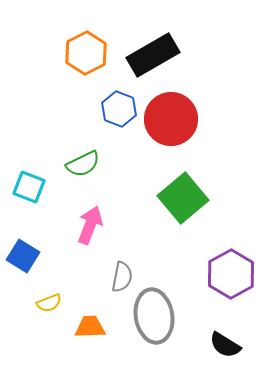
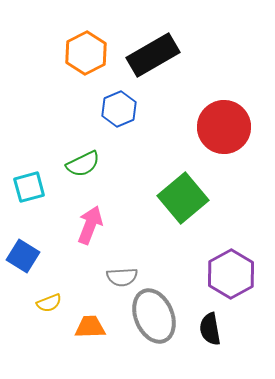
blue hexagon: rotated 16 degrees clockwise
red circle: moved 53 px right, 8 px down
cyan square: rotated 36 degrees counterclockwise
gray semicircle: rotated 76 degrees clockwise
gray ellipse: rotated 14 degrees counterclockwise
black semicircle: moved 15 px left, 16 px up; rotated 48 degrees clockwise
